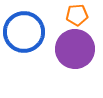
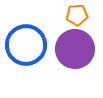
blue circle: moved 2 px right, 13 px down
